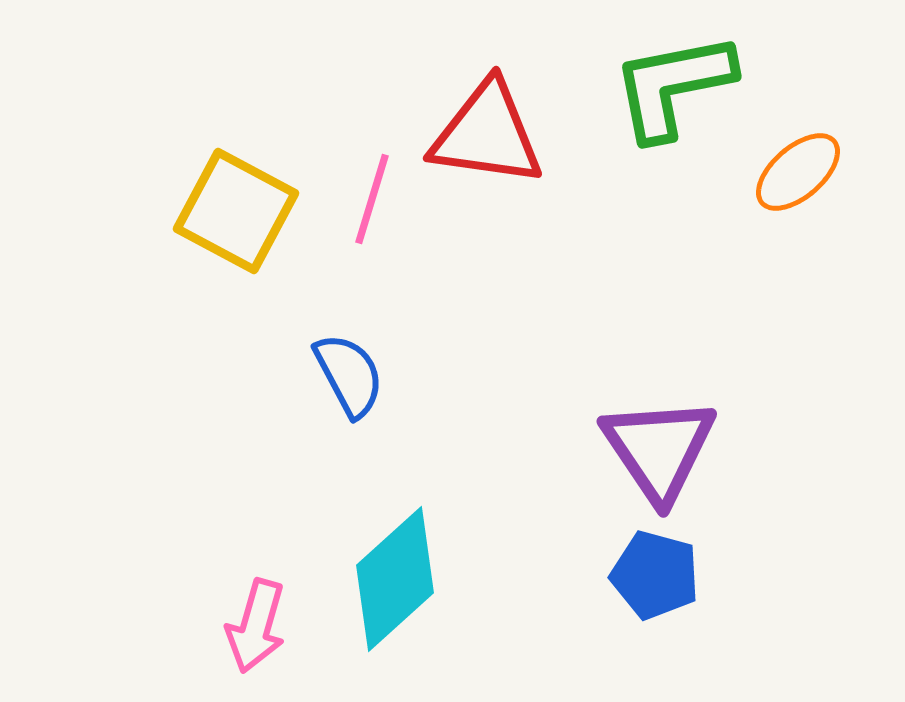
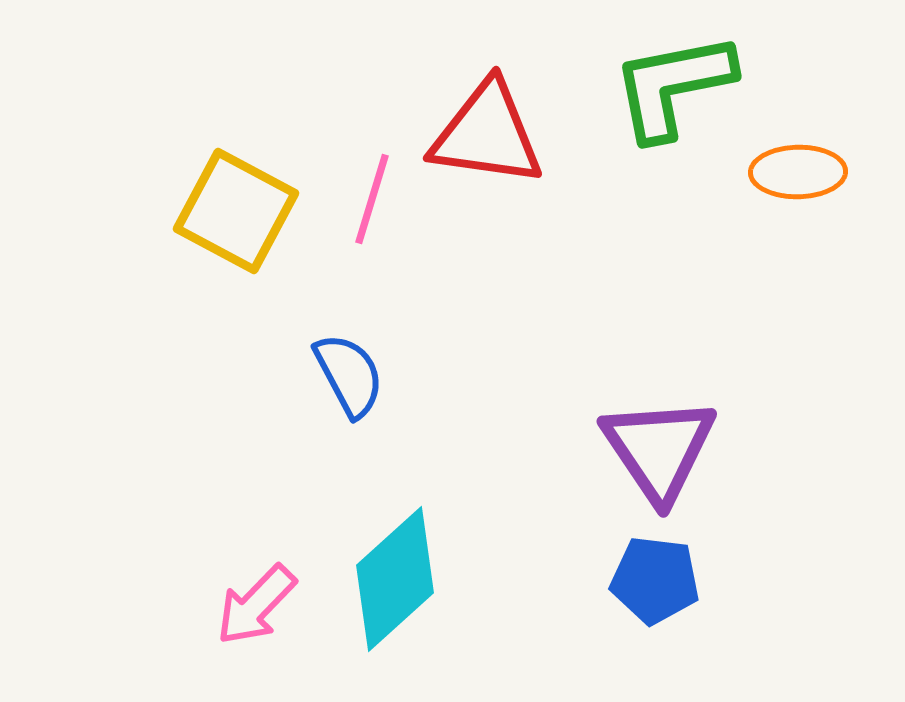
orange ellipse: rotated 40 degrees clockwise
blue pentagon: moved 5 px down; rotated 8 degrees counterclockwise
pink arrow: moved 21 px up; rotated 28 degrees clockwise
